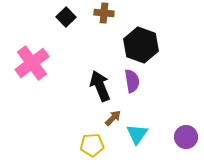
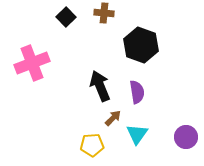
pink cross: rotated 16 degrees clockwise
purple semicircle: moved 5 px right, 11 px down
